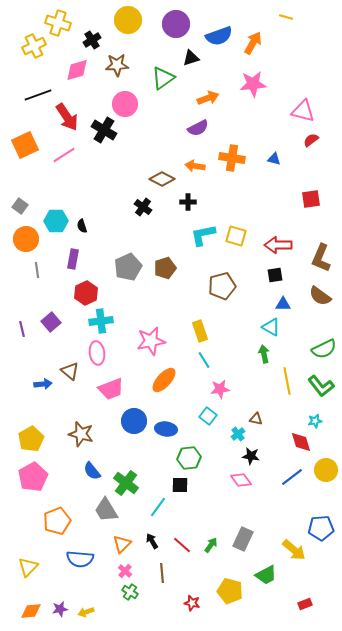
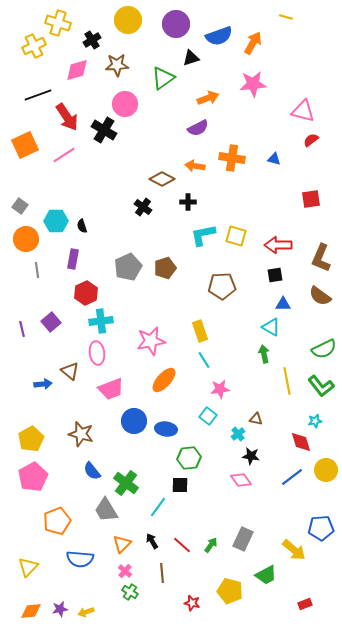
brown pentagon at (222, 286): rotated 12 degrees clockwise
